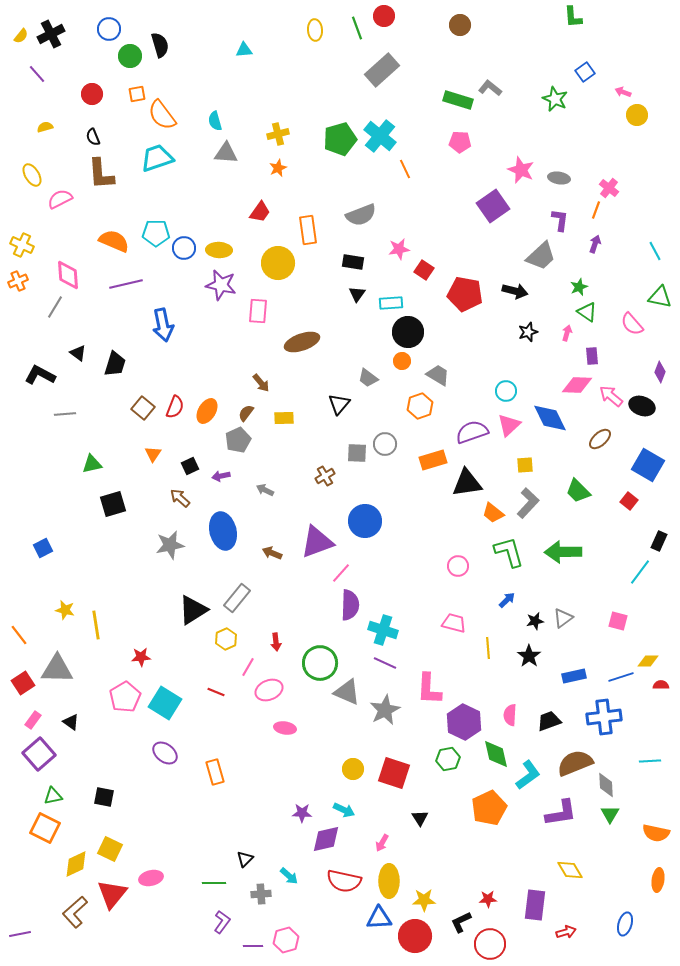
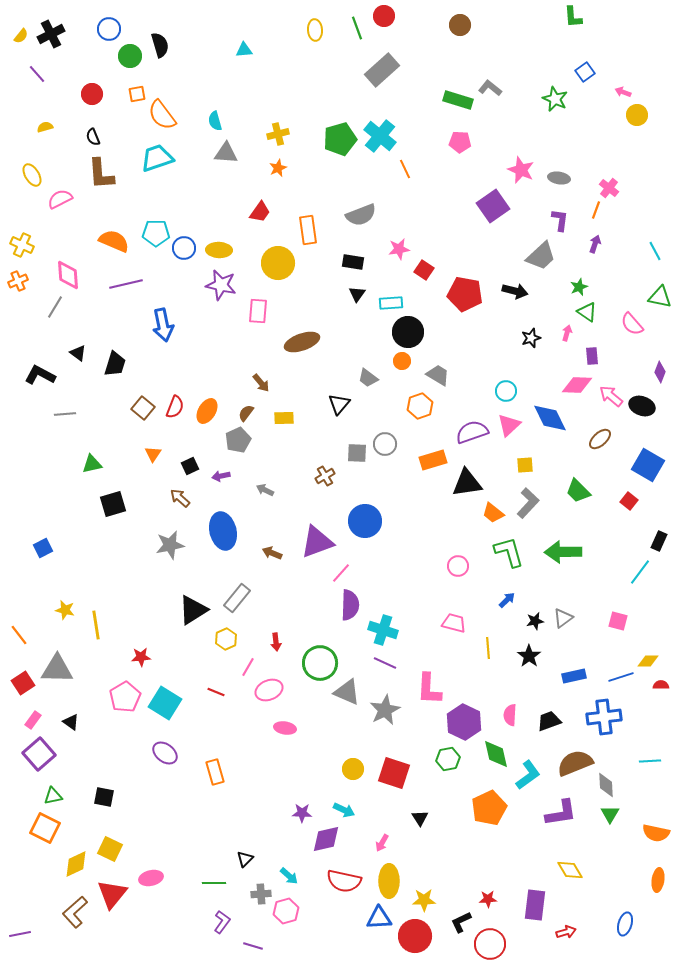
black star at (528, 332): moved 3 px right, 6 px down
pink hexagon at (286, 940): moved 29 px up
purple line at (253, 946): rotated 18 degrees clockwise
